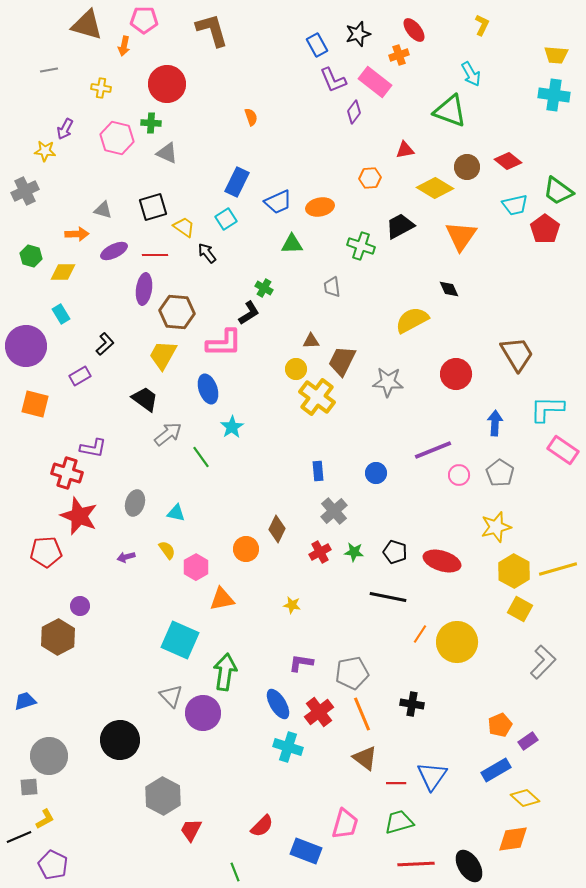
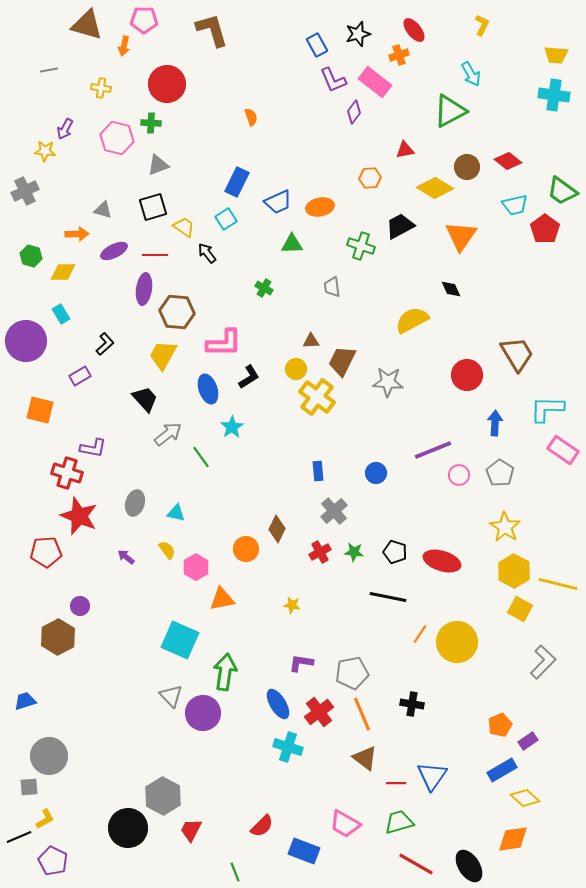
green triangle at (450, 111): rotated 48 degrees counterclockwise
gray triangle at (167, 153): moved 9 px left, 12 px down; rotated 45 degrees counterclockwise
green trapezoid at (558, 191): moved 4 px right
black diamond at (449, 289): moved 2 px right
black L-shape at (249, 313): moved 64 px down
purple circle at (26, 346): moved 5 px up
red circle at (456, 374): moved 11 px right, 1 px down
black trapezoid at (145, 399): rotated 12 degrees clockwise
orange square at (35, 404): moved 5 px right, 6 px down
yellow star at (496, 527): moved 9 px right; rotated 24 degrees counterclockwise
purple arrow at (126, 557): rotated 54 degrees clockwise
yellow line at (558, 569): moved 15 px down; rotated 30 degrees clockwise
black circle at (120, 740): moved 8 px right, 88 px down
blue rectangle at (496, 770): moved 6 px right
pink trapezoid at (345, 824): rotated 104 degrees clockwise
blue rectangle at (306, 851): moved 2 px left
red line at (416, 864): rotated 33 degrees clockwise
purple pentagon at (53, 865): moved 4 px up
